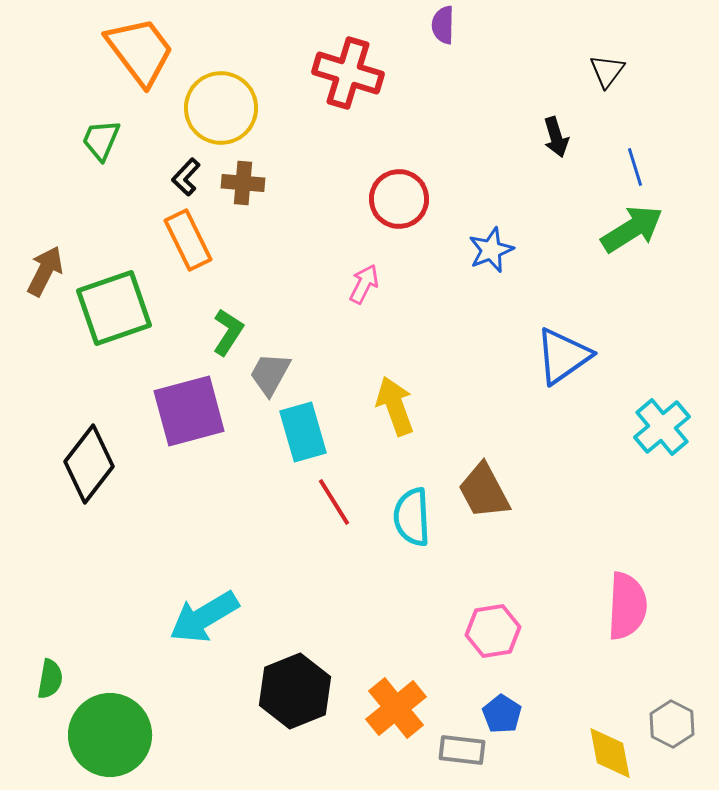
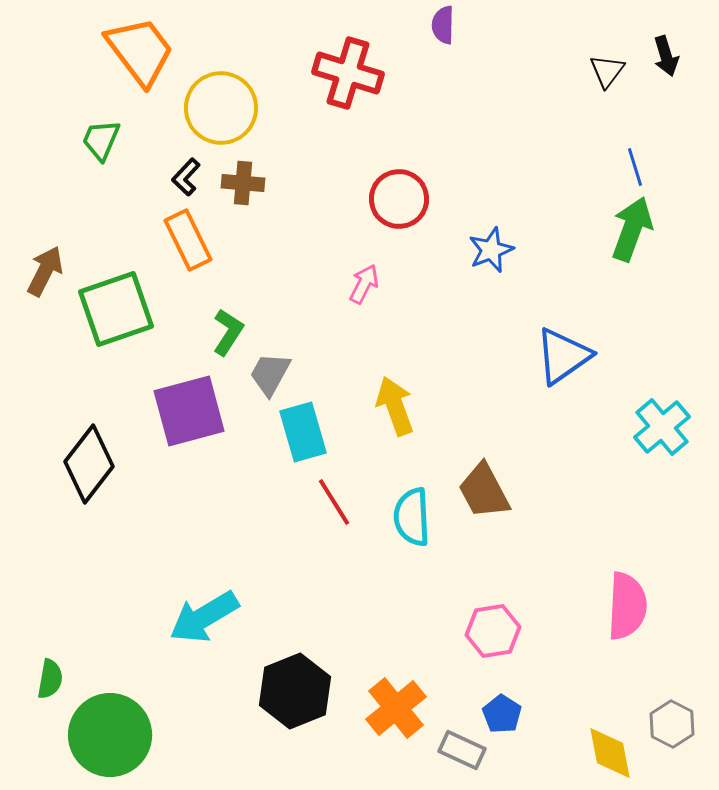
black arrow: moved 110 px right, 81 px up
green arrow: rotated 38 degrees counterclockwise
green square: moved 2 px right, 1 px down
gray rectangle: rotated 18 degrees clockwise
